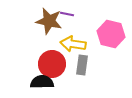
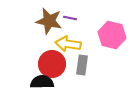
purple line: moved 3 px right, 4 px down
pink hexagon: moved 1 px right, 1 px down
yellow arrow: moved 5 px left
